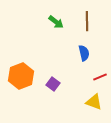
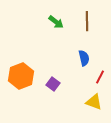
blue semicircle: moved 5 px down
red line: rotated 40 degrees counterclockwise
